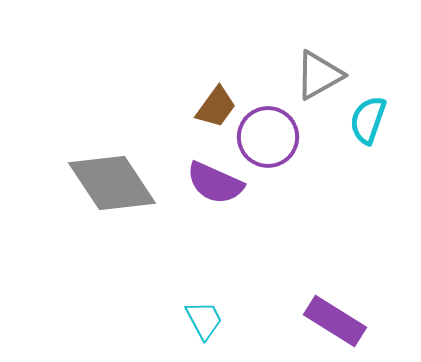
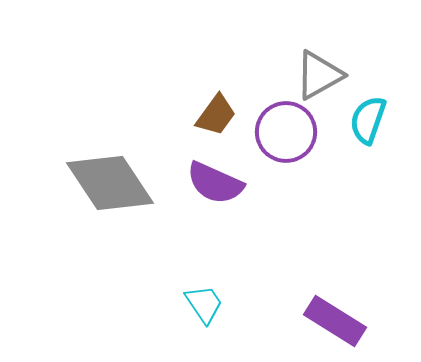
brown trapezoid: moved 8 px down
purple circle: moved 18 px right, 5 px up
gray diamond: moved 2 px left
cyan trapezoid: moved 16 px up; rotated 6 degrees counterclockwise
